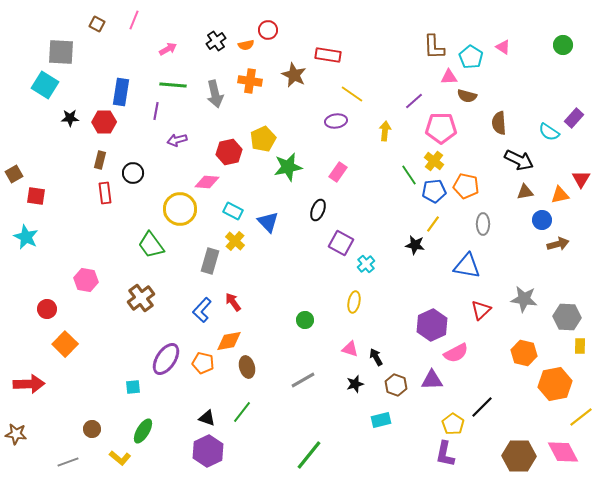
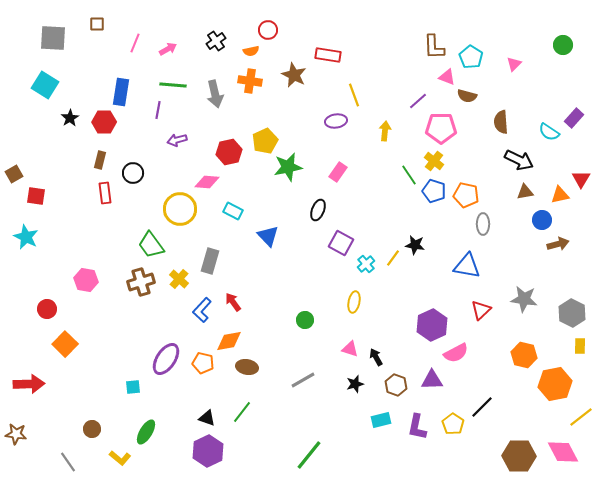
pink line at (134, 20): moved 1 px right, 23 px down
brown square at (97, 24): rotated 28 degrees counterclockwise
orange semicircle at (246, 45): moved 5 px right, 6 px down
pink triangle at (503, 47): moved 11 px right, 17 px down; rotated 42 degrees clockwise
gray square at (61, 52): moved 8 px left, 14 px up
pink triangle at (449, 77): moved 2 px left; rotated 24 degrees clockwise
yellow line at (352, 94): moved 2 px right, 1 px down; rotated 35 degrees clockwise
purple line at (414, 101): moved 4 px right
purple line at (156, 111): moved 2 px right, 1 px up
black star at (70, 118): rotated 30 degrees counterclockwise
brown semicircle at (499, 123): moved 2 px right, 1 px up
yellow pentagon at (263, 139): moved 2 px right, 2 px down
orange pentagon at (466, 186): moved 9 px down
blue pentagon at (434, 191): rotated 25 degrees clockwise
blue triangle at (268, 222): moved 14 px down
yellow line at (433, 224): moved 40 px left, 34 px down
yellow cross at (235, 241): moved 56 px left, 38 px down
brown cross at (141, 298): moved 16 px up; rotated 20 degrees clockwise
gray hexagon at (567, 317): moved 5 px right, 4 px up; rotated 24 degrees clockwise
orange hexagon at (524, 353): moved 2 px down
brown ellipse at (247, 367): rotated 65 degrees counterclockwise
green ellipse at (143, 431): moved 3 px right, 1 px down
purple L-shape at (445, 454): moved 28 px left, 27 px up
gray line at (68, 462): rotated 75 degrees clockwise
